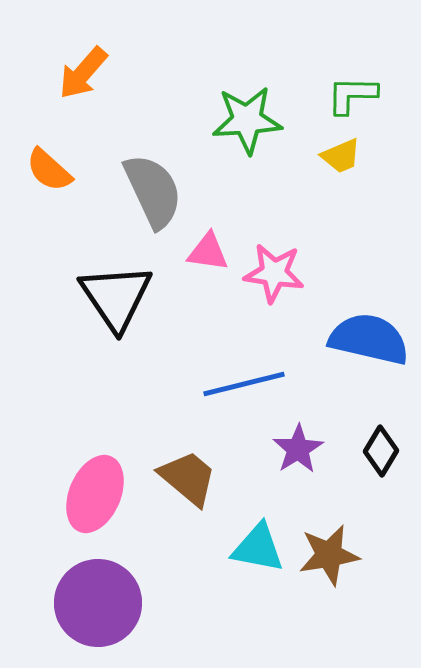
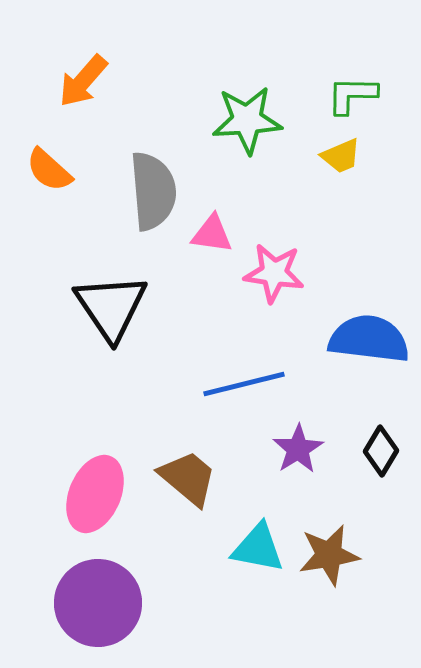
orange arrow: moved 8 px down
gray semicircle: rotated 20 degrees clockwise
pink triangle: moved 4 px right, 18 px up
black triangle: moved 5 px left, 10 px down
blue semicircle: rotated 6 degrees counterclockwise
